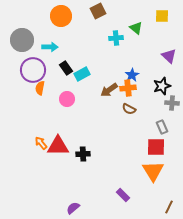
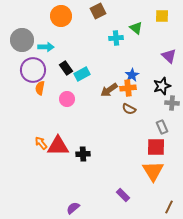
cyan arrow: moved 4 px left
